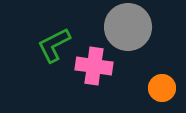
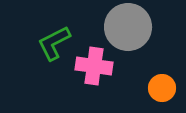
green L-shape: moved 2 px up
